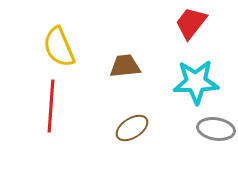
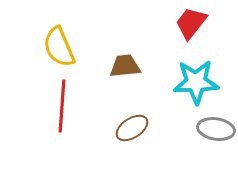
red line: moved 11 px right
